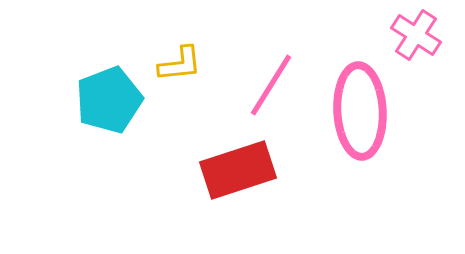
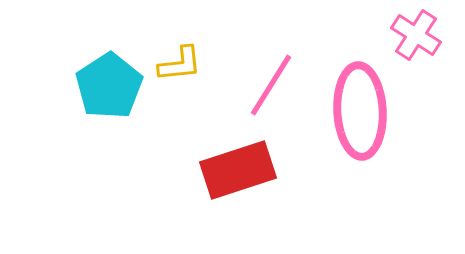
cyan pentagon: moved 14 px up; rotated 12 degrees counterclockwise
